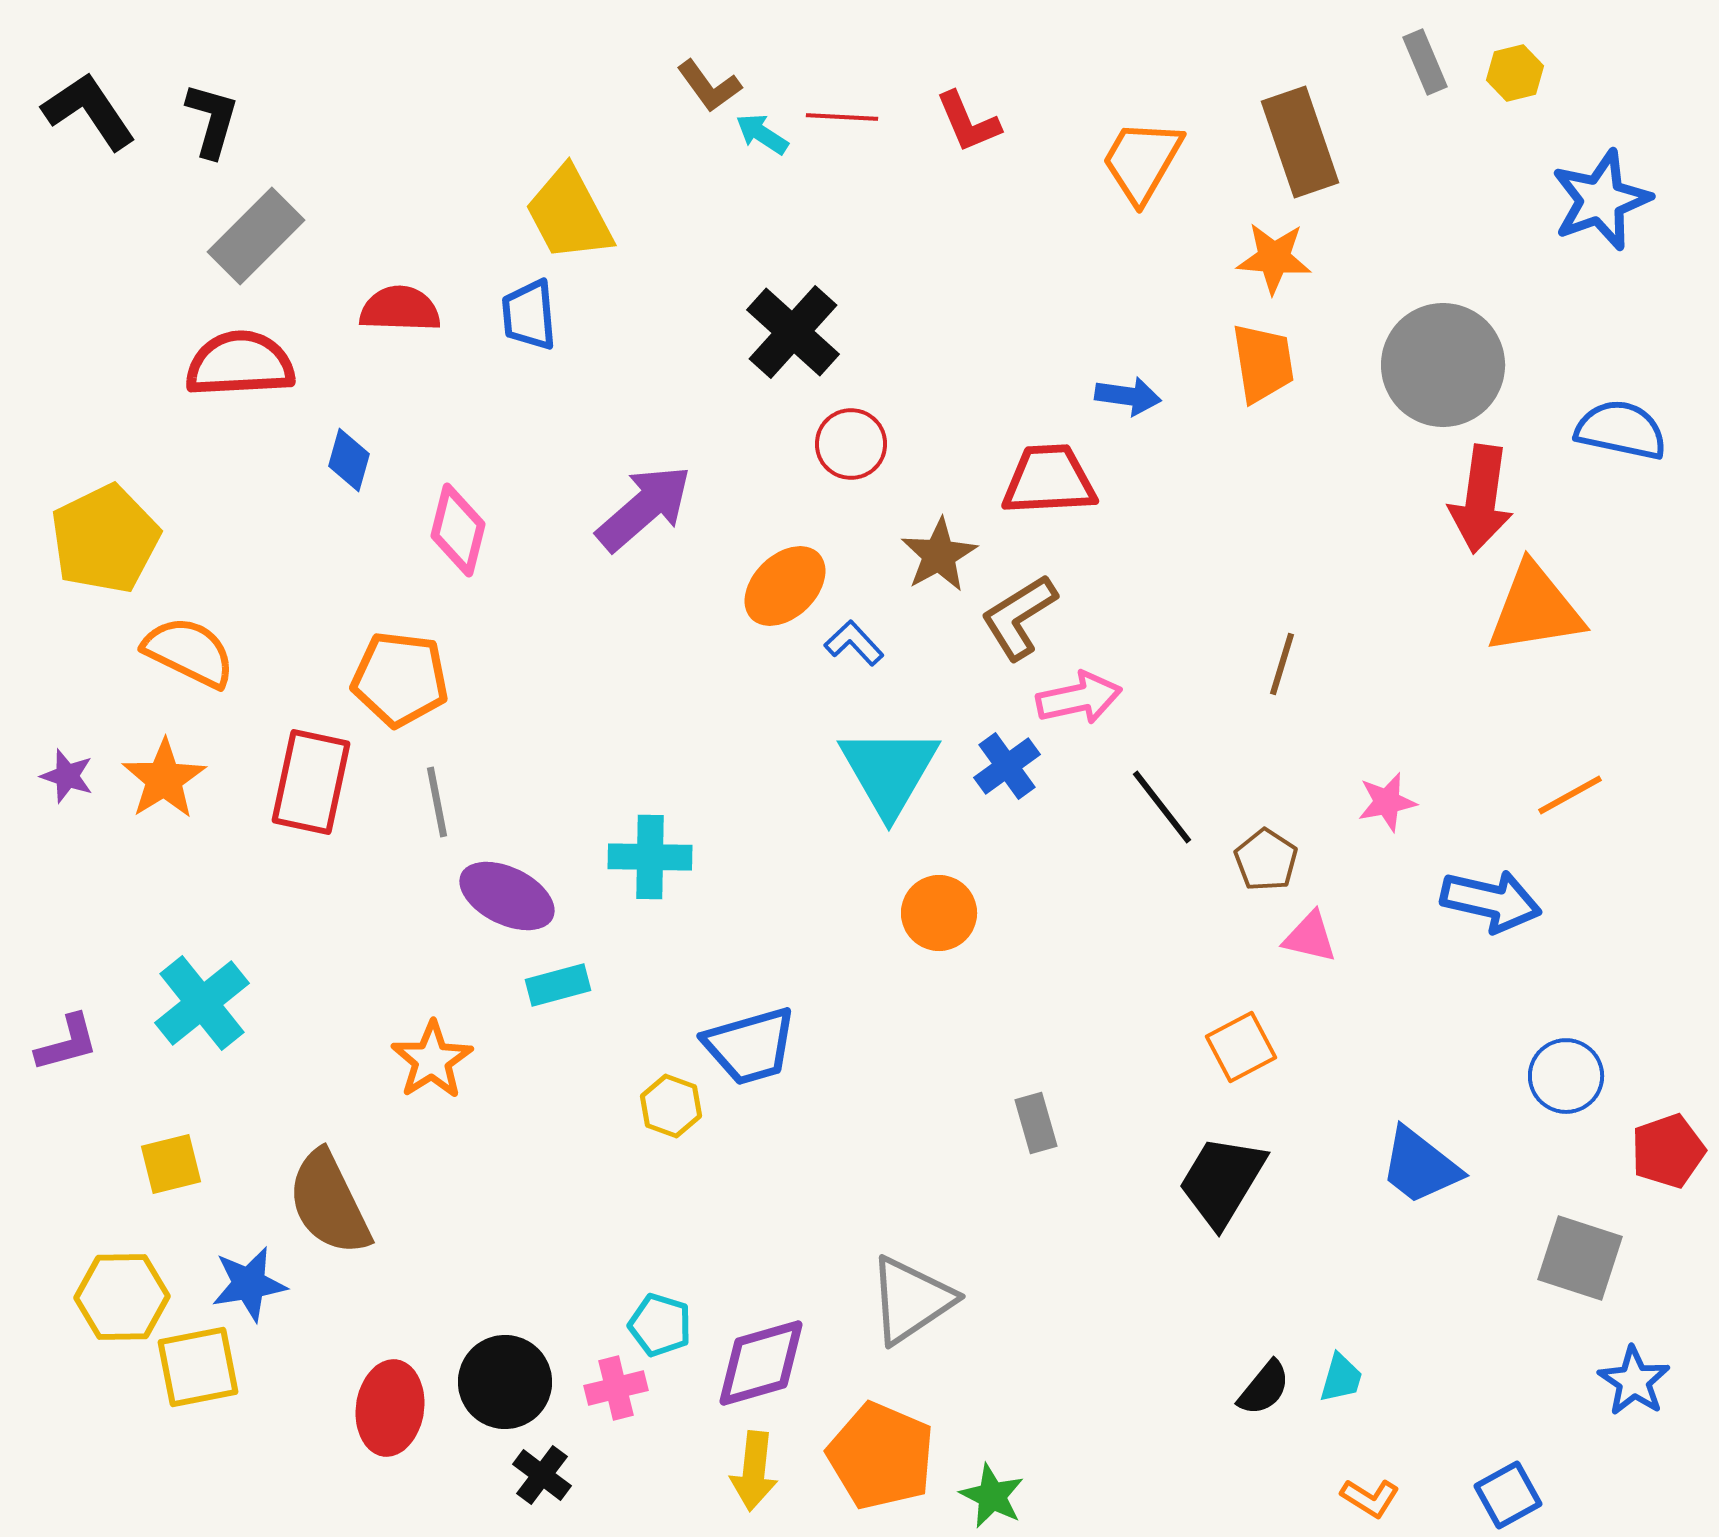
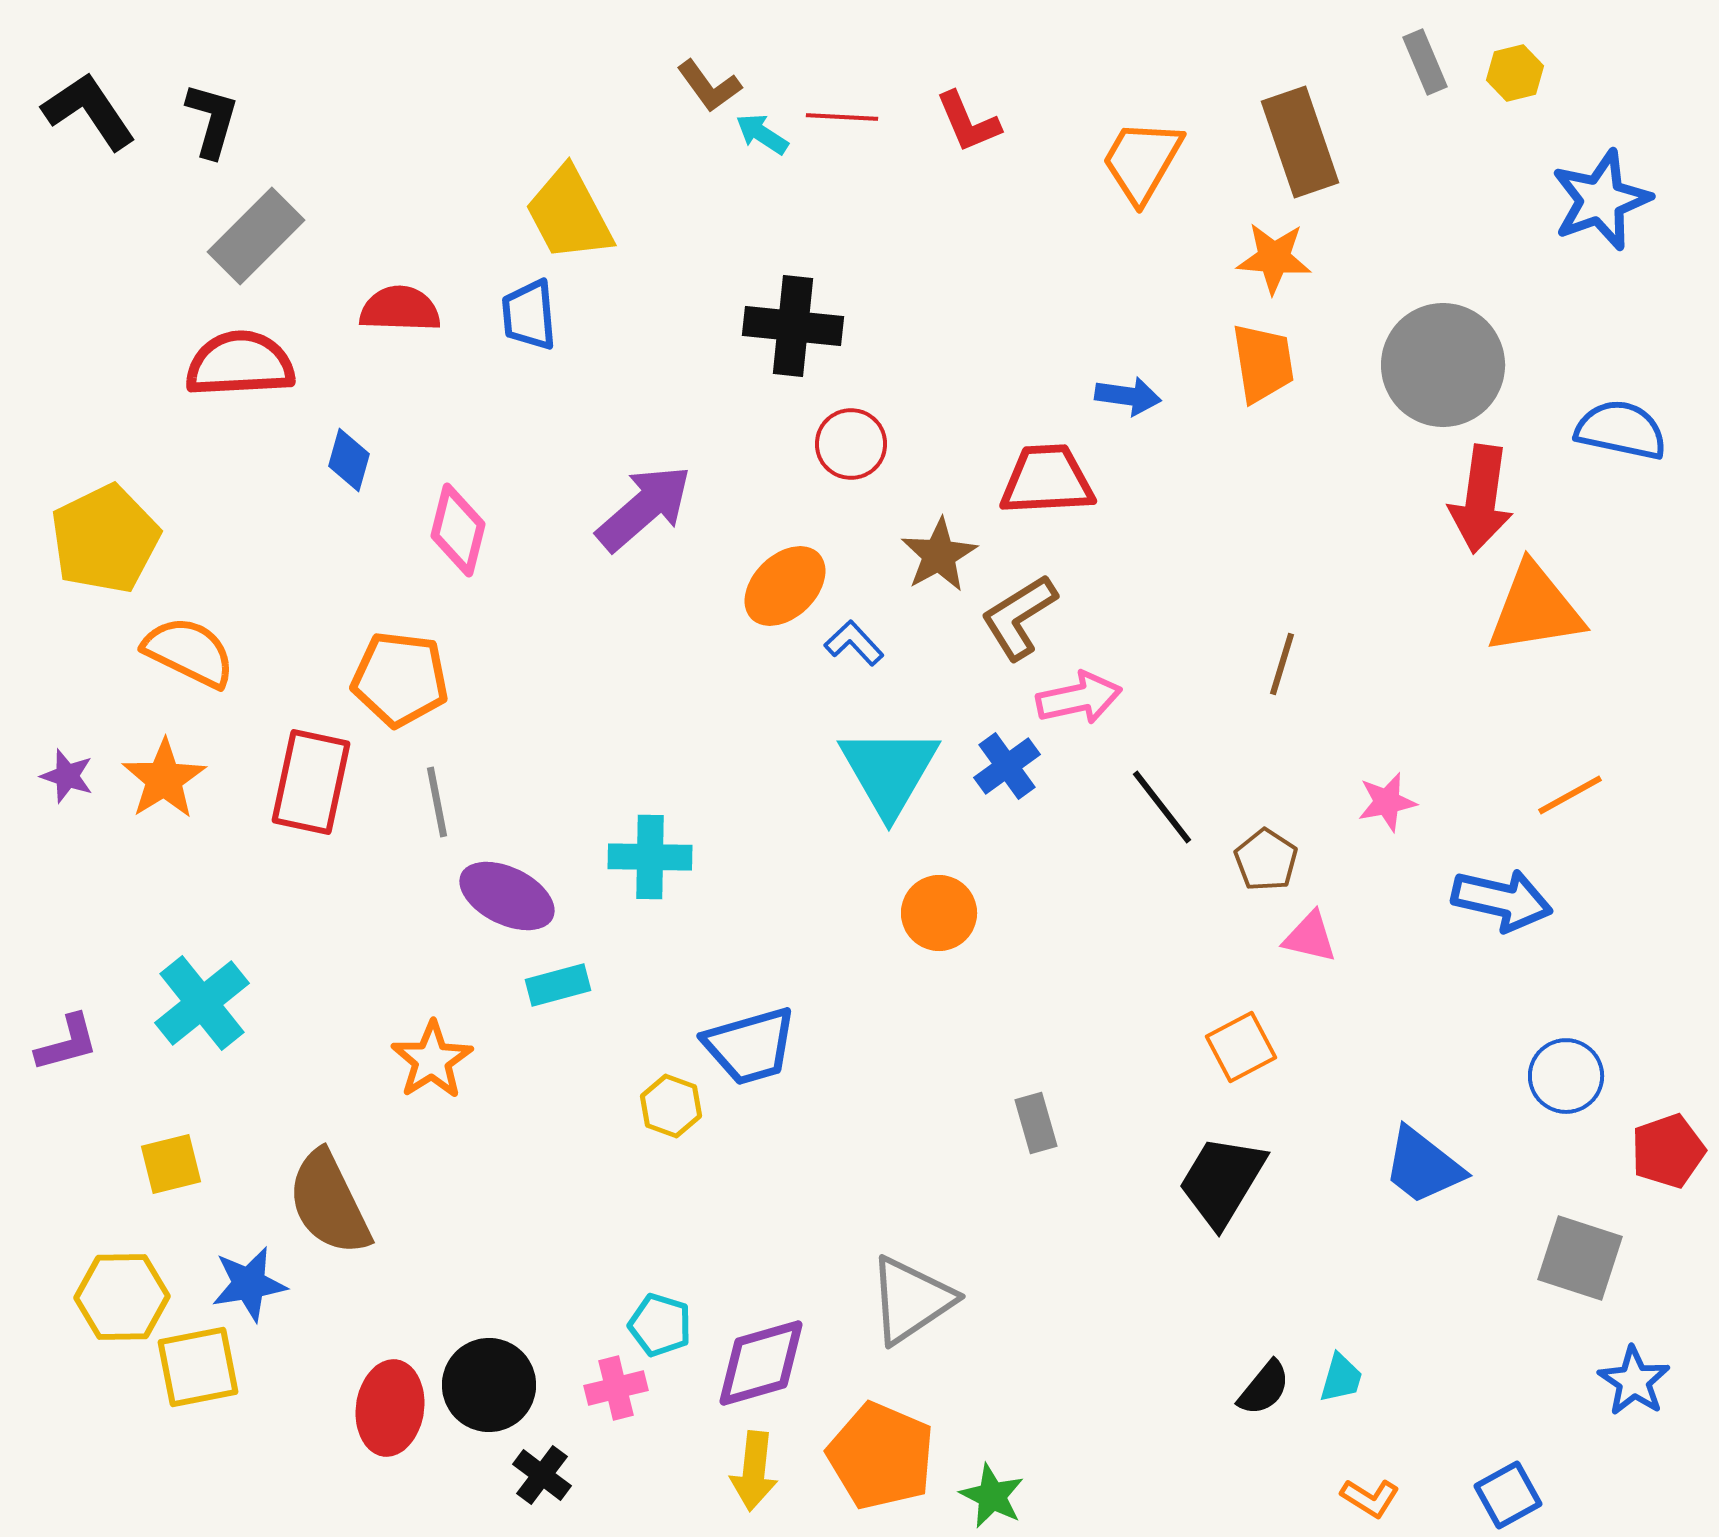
black cross at (793, 332): moved 6 px up; rotated 36 degrees counterclockwise
red trapezoid at (1049, 480): moved 2 px left
blue arrow at (1491, 901): moved 11 px right, 1 px up
blue trapezoid at (1420, 1166): moved 3 px right
black circle at (505, 1382): moved 16 px left, 3 px down
